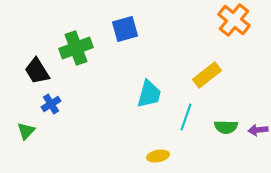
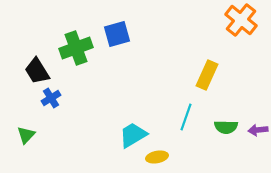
orange cross: moved 7 px right
blue square: moved 8 px left, 5 px down
yellow rectangle: rotated 28 degrees counterclockwise
cyan trapezoid: moved 16 px left, 41 px down; rotated 136 degrees counterclockwise
blue cross: moved 6 px up
green triangle: moved 4 px down
yellow ellipse: moved 1 px left, 1 px down
